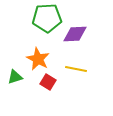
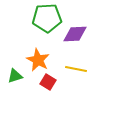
orange star: moved 1 px down
green triangle: moved 1 px up
